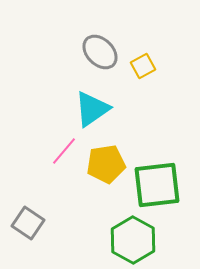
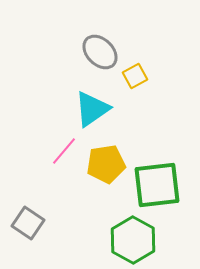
yellow square: moved 8 px left, 10 px down
